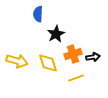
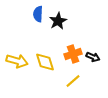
black star: moved 2 px right, 13 px up
black arrow: rotated 32 degrees clockwise
yellow diamond: moved 3 px left, 1 px up
yellow line: moved 3 px left, 3 px down; rotated 21 degrees counterclockwise
